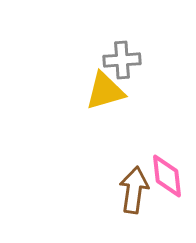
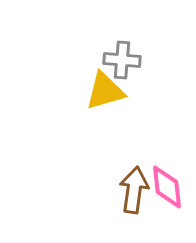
gray cross: rotated 9 degrees clockwise
pink diamond: moved 11 px down
